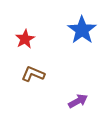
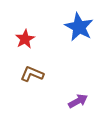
blue star: moved 3 px left, 3 px up; rotated 8 degrees counterclockwise
brown L-shape: moved 1 px left
